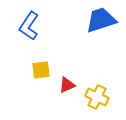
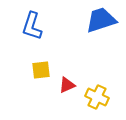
blue L-shape: moved 3 px right; rotated 16 degrees counterclockwise
